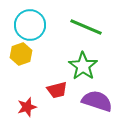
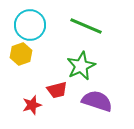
green line: moved 1 px up
green star: moved 2 px left; rotated 12 degrees clockwise
red star: moved 5 px right, 2 px up
